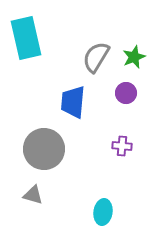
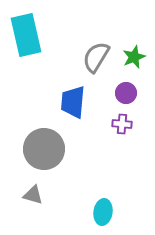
cyan rectangle: moved 3 px up
purple cross: moved 22 px up
